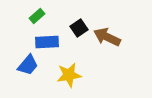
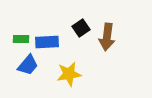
green rectangle: moved 16 px left, 23 px down; rotated 42 degrees clockwise
black square: moved 2 px right
brown arrow: rotated 108 degrees counterclockwise
yellow star: moved 1 px up
